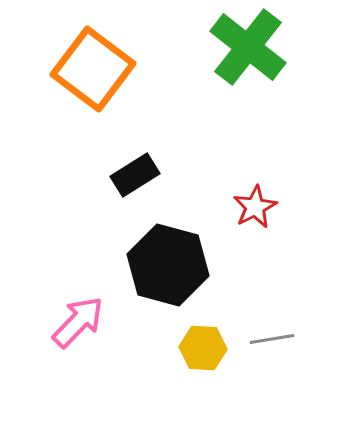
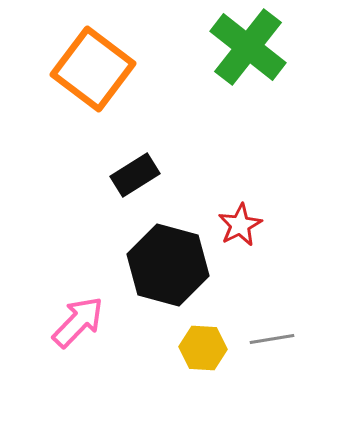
red star: moved 15 px left, 18 px down
